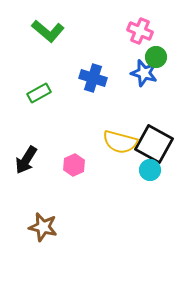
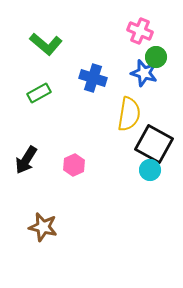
green L-shape: moved 2 px left, 13 px down
yellow semicircle: moved 9 px right, 28 px up; rotated 96 degrees counterclockwise
